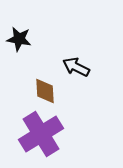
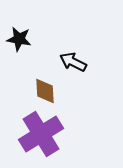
black arrow: moved 3 px left, 5 px up
